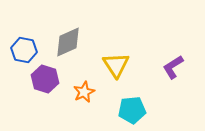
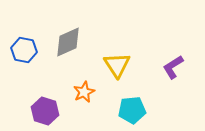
yellow triangle: moved 1 px right
purple hexagon: moved 32 px down
